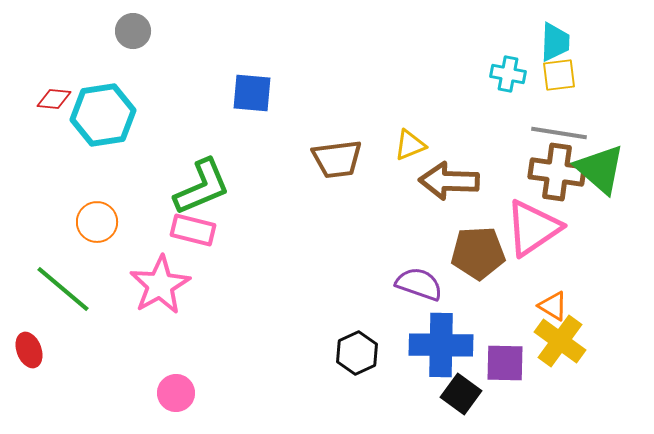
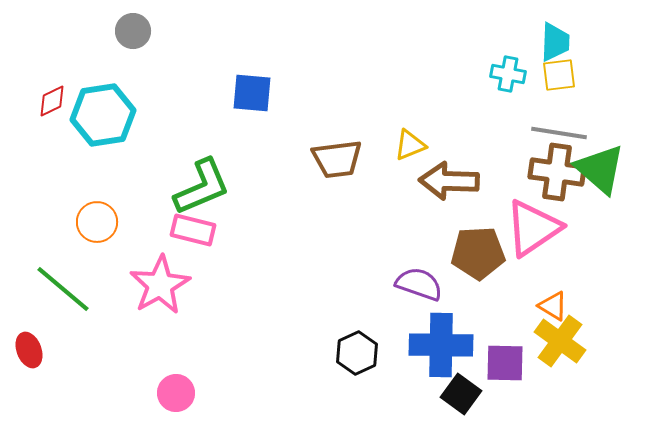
red diamond: moved 2 px left, 2 px down; rotated 32 degrees counterclockwise
